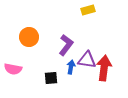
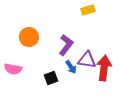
blue arrow: rotated 136 degrees clockwise
black square: rotated 16 degrees counterclockwise
